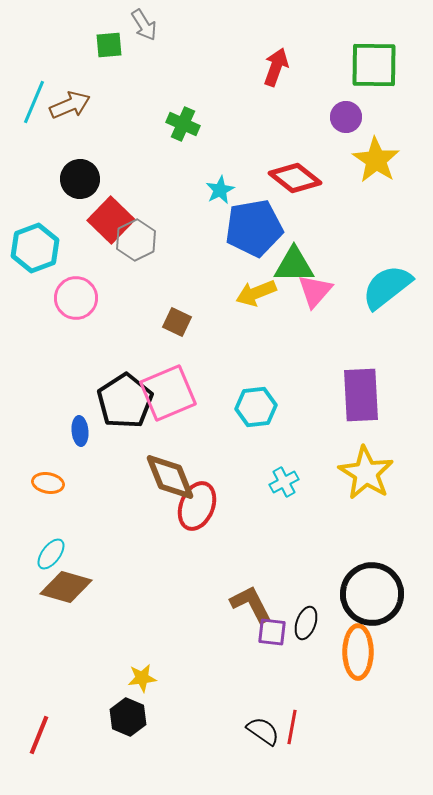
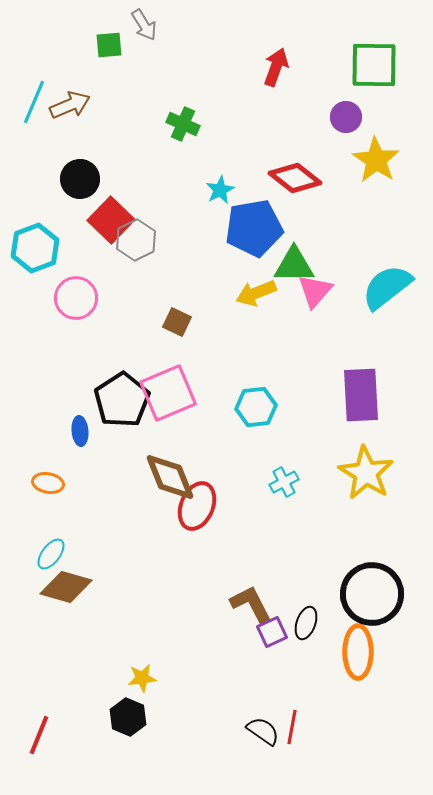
black pentagon at (125, 401): moved 3 px left, 1 px up
purple square at (272, 632): rotated 32 degrees counterclockwise
